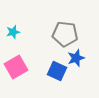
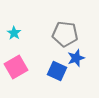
cyan star: moved 1 px right, 1 px down; rotated 24 degrees counterclockwise
